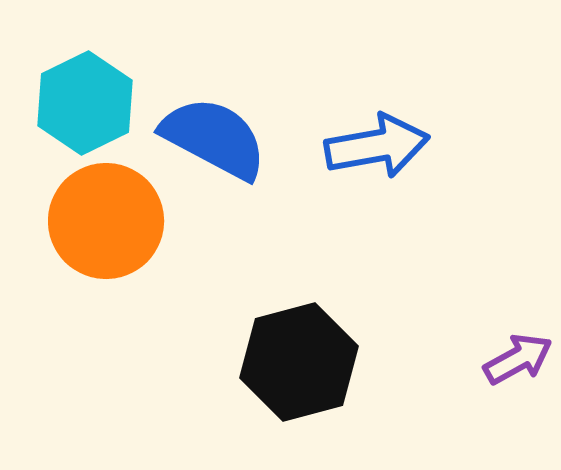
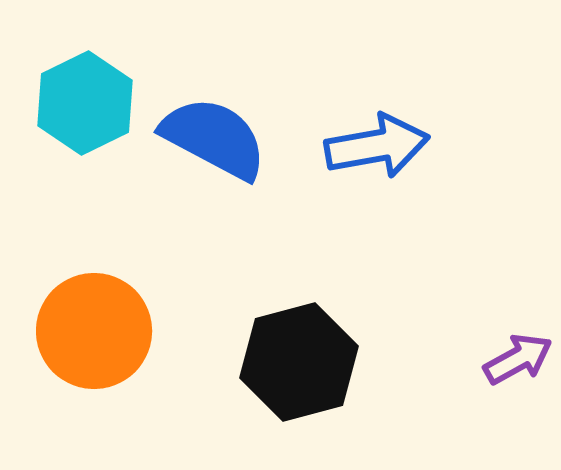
orange circle: moved 12 px left, 110 px down
